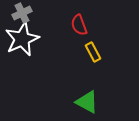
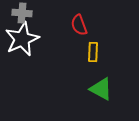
gray cross: rotated 30 degrees clockwise
yellow rectangle: rotated 30 degrees clockwise
green triangle: moved 14 px right, 13 px up
